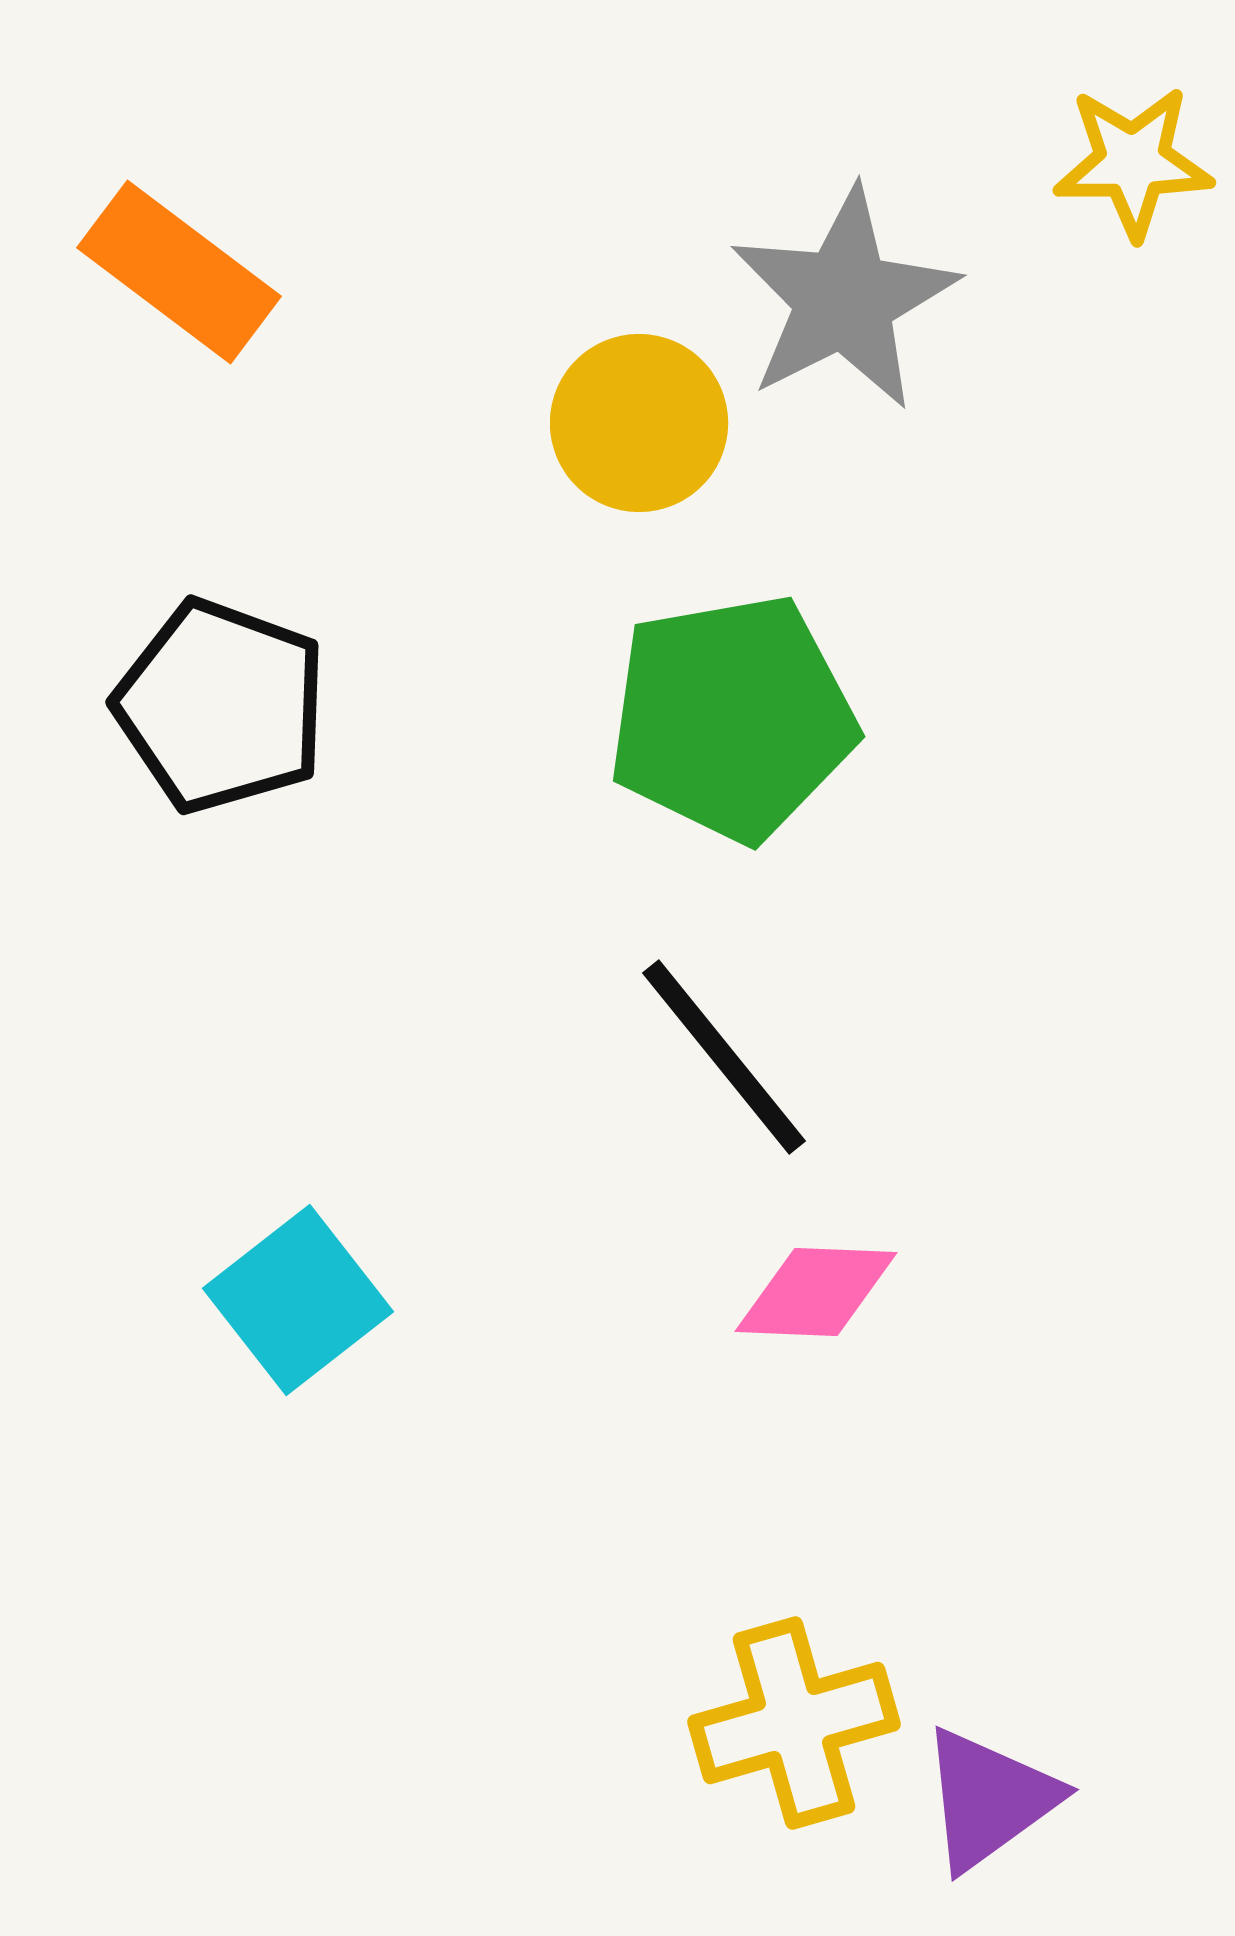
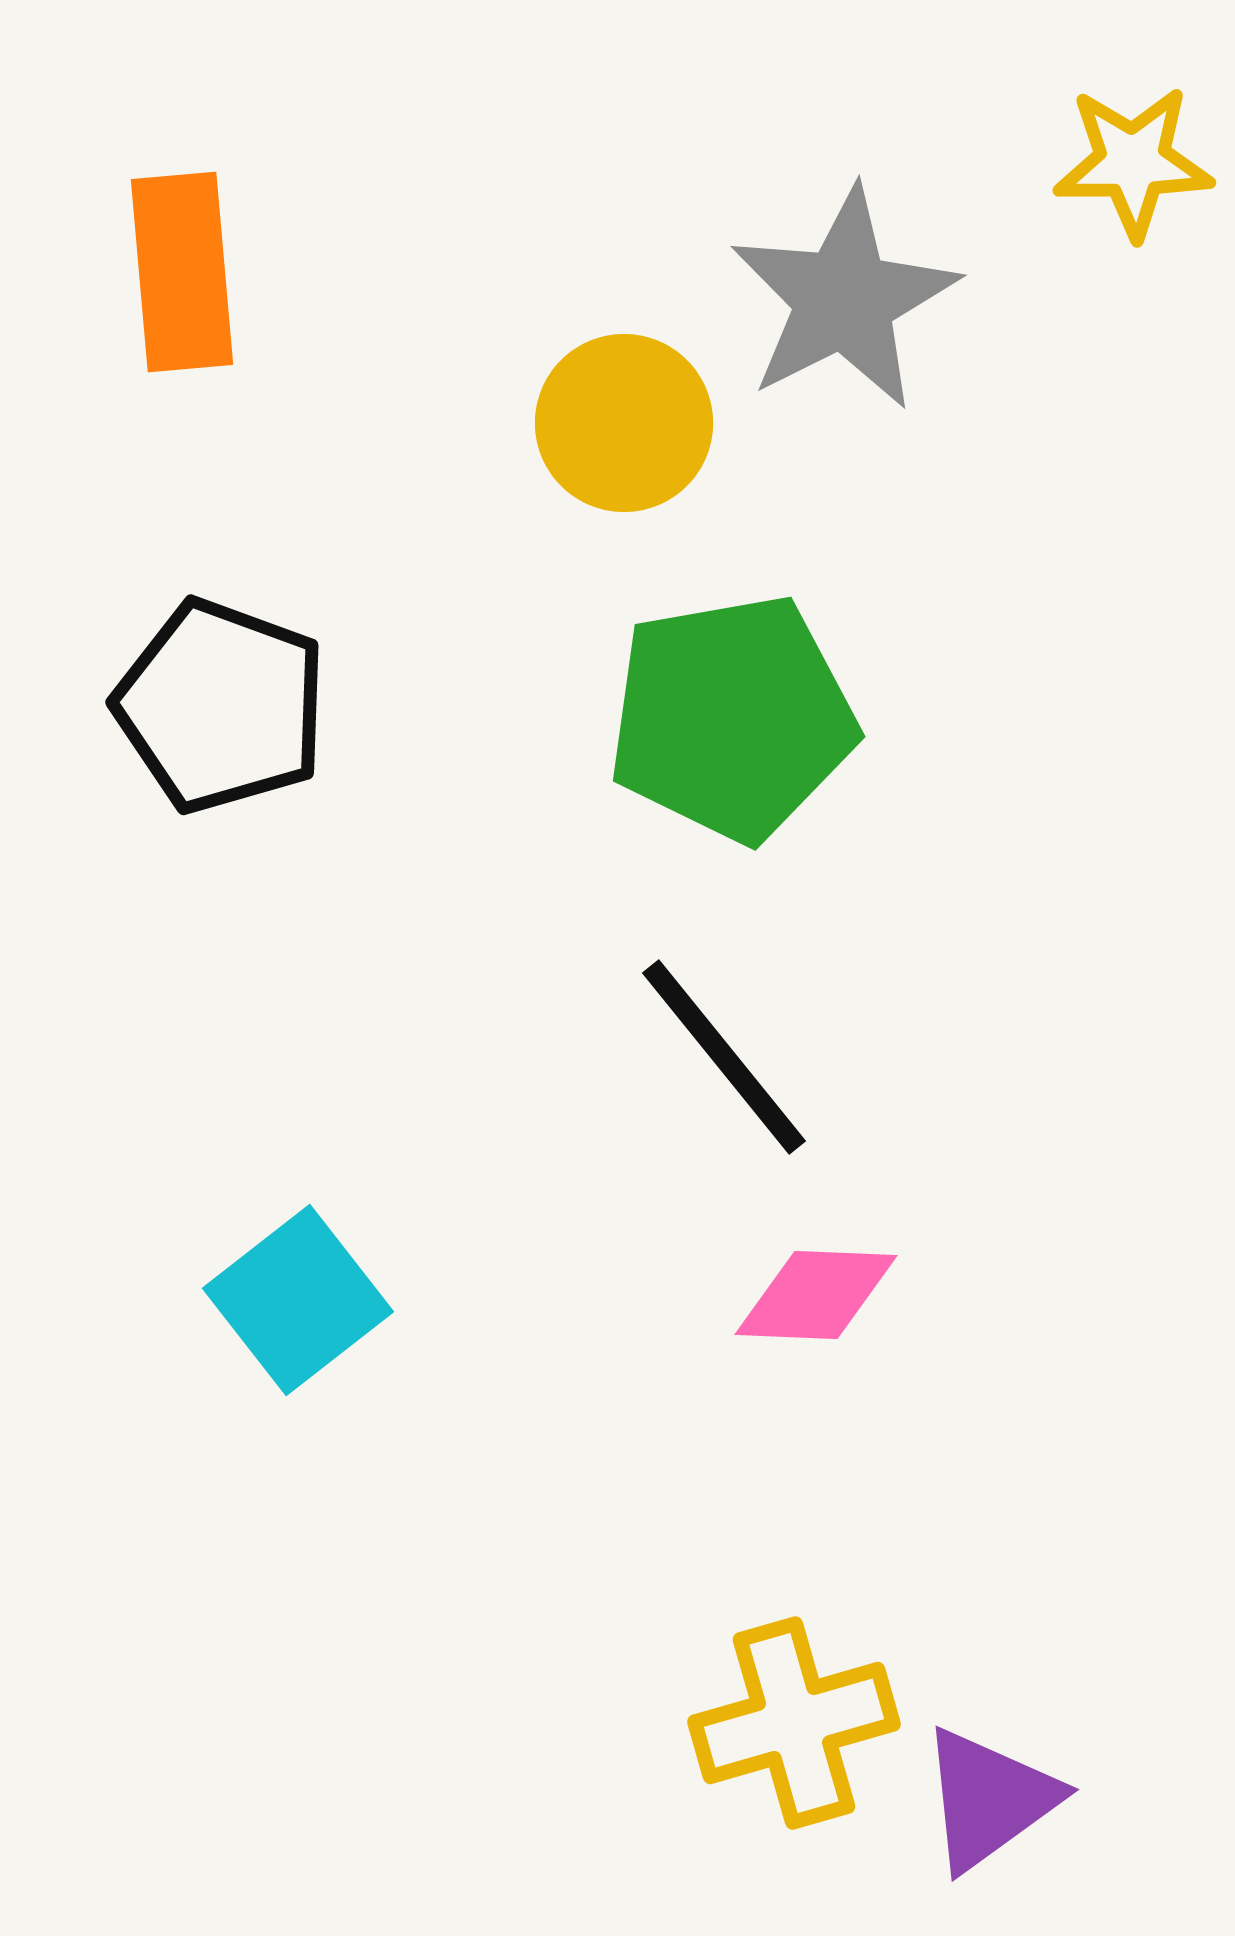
orange rectangle: moved 3 px right; rotated 48 degrees clockwise
yellow circle: moved 15 px left
pink diamond: moved 3 px down
